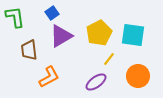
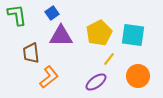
green L-shape: moved 2 px right, 2 px up
purple triangle: rotated 30 degrees clockwise
brown trapezoid: moved 2 px right, 3 px down
orange L-shape: rotated 10 degrees counterclockwise
